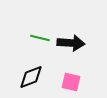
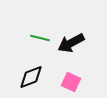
black arrow: rotated 148 degrees clockwise
pink square: rotated 12 degrees clockwise
